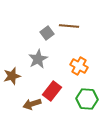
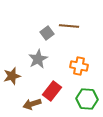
orange cross: rotated 18 degrees counterclockwise
